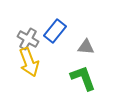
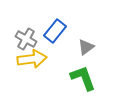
gray cross: moved 2 px left
gray triangle: rotated 42 degrees counterclockwise
yellow arrow: moved 3 px right, 3 px up; rotated 76 degrees counterclockwise
